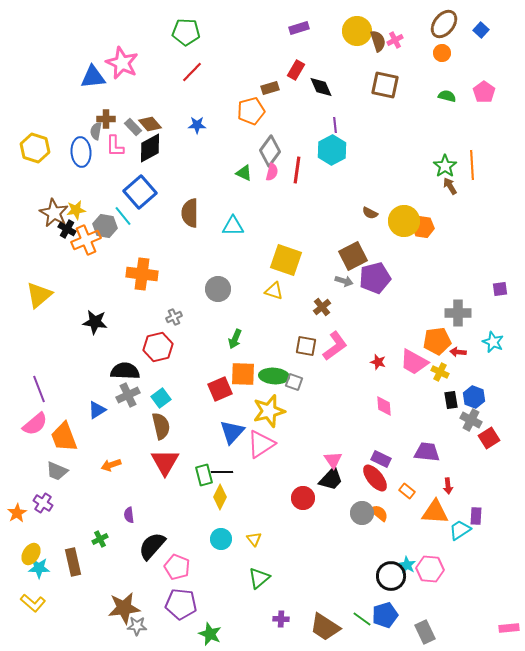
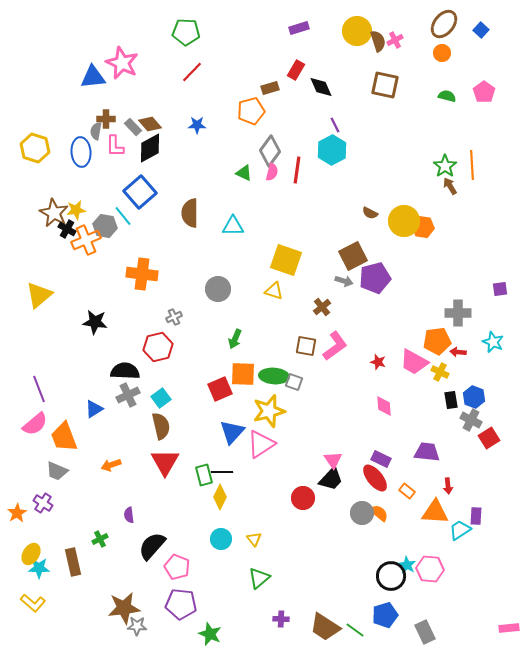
purple line at (335, 125): rotated 21 degrees counterclockwise
blue triangle at (97, 410): moved 3 px left, 1 px up
green line at (362, 619): moved 7 px left, 11 px down
